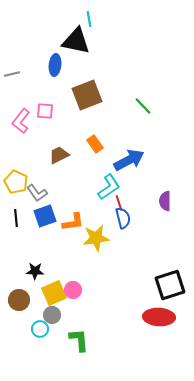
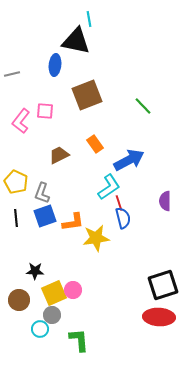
gray L-shape: moved 5 px right; rotated 55 degrees clockwise
black square: moved 7 px left
